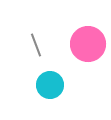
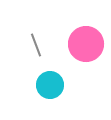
pink circle: moved 2 px left
